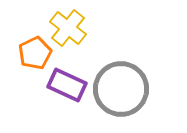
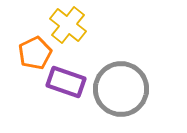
yellow cross: moved 3 px up
purple rectangle: moved 1 px left, 3 px up; rotated 6 degrees counterclockwise
